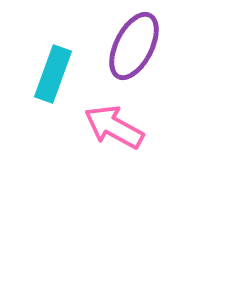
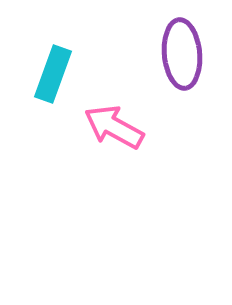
purple ellipse: moved 48 px right, 8 px down; rotated 32 degrees counterclockwise
